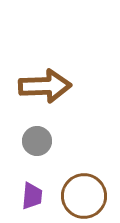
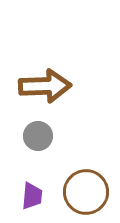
gray circle: moved 1 px right, 5 px up
brown circle: moved 2 px right, 4 px up
